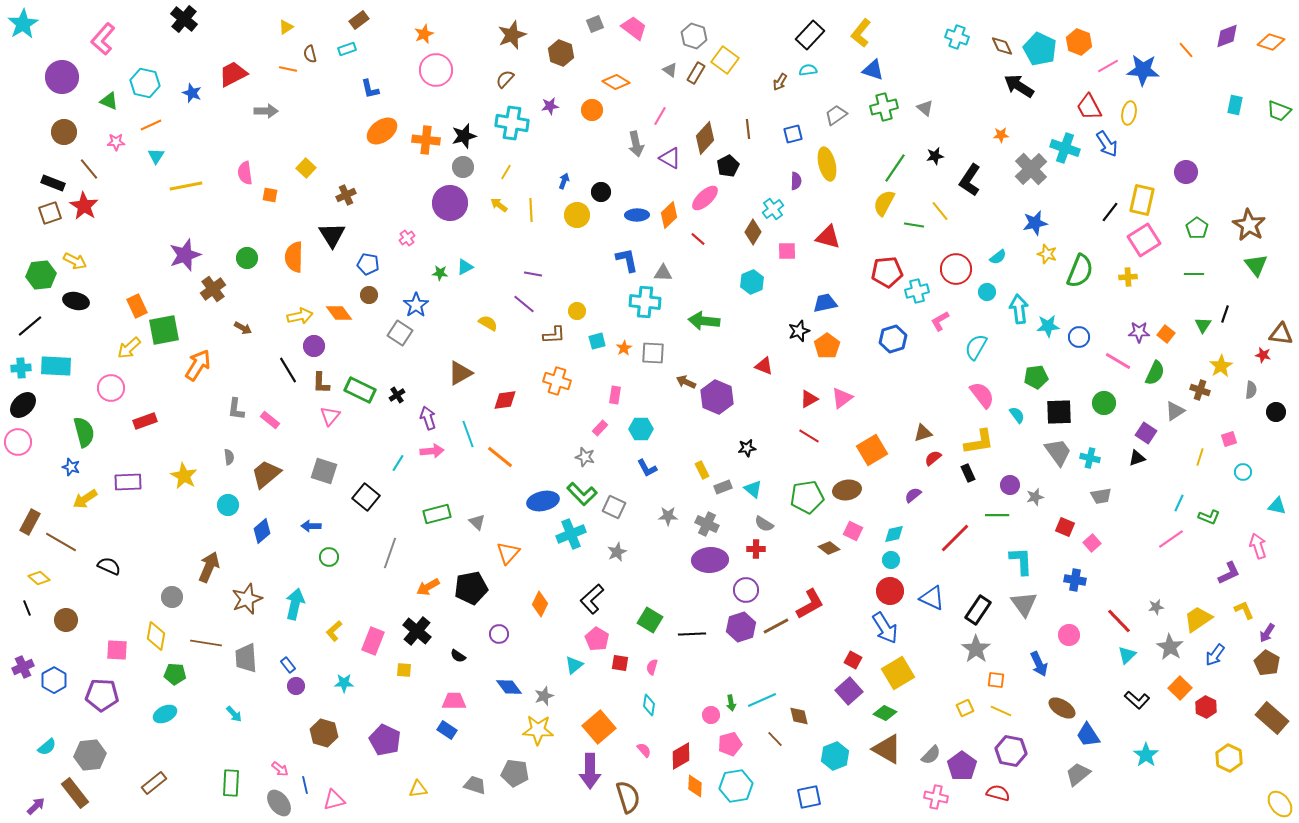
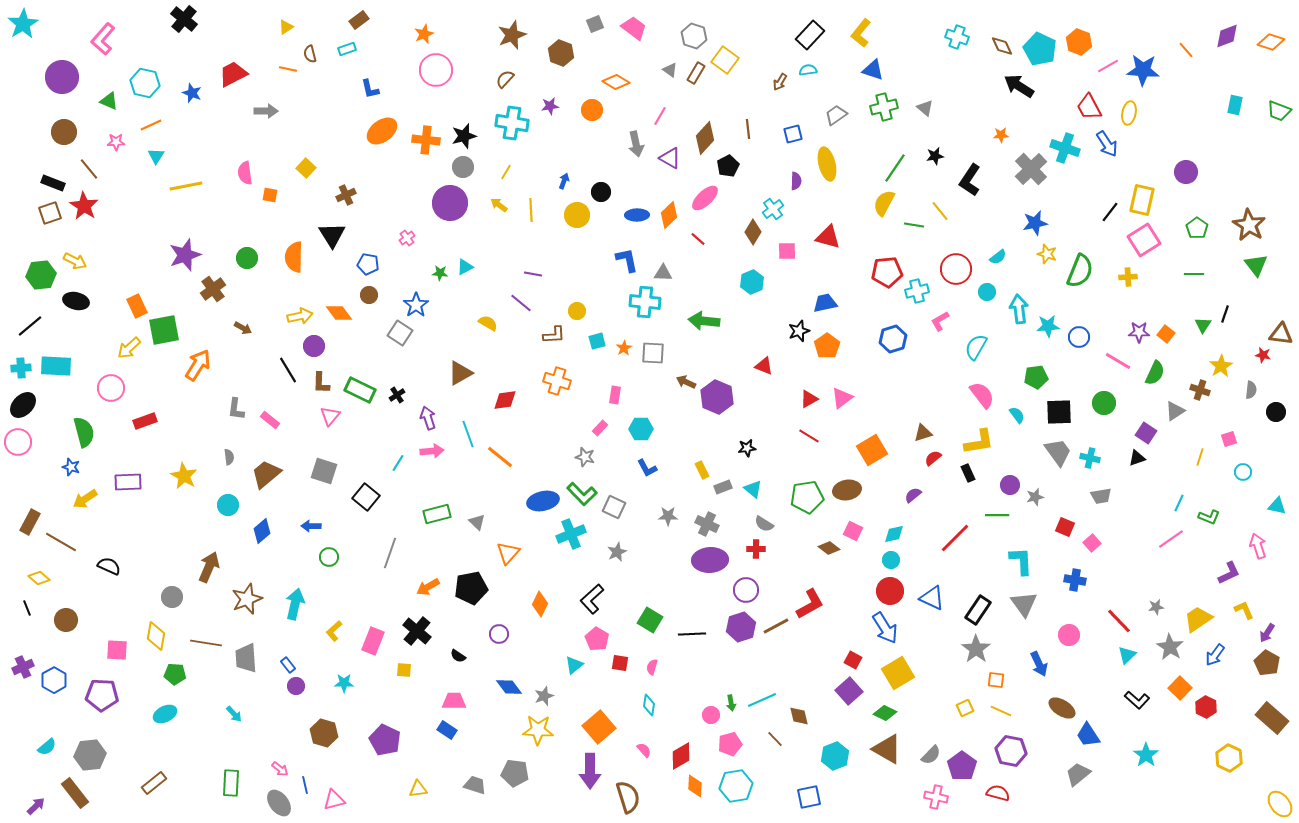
purple line at (524, 304): moved 3 px left, 1 px up
